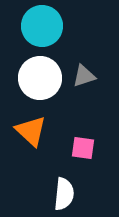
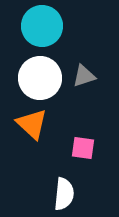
orange triangle: moved 1 px right, 7 px up
